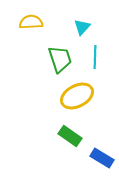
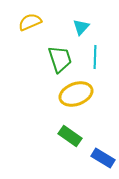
yellow semicircle: moved 1 px left; rotated 20 degrees counterclockwise
cyan triangle: moved 1 px left
yellow ellipse: moved 1 px left, 2 px up; rotated 8 degrees clockwise
blue rectangle: moved 1 px right
